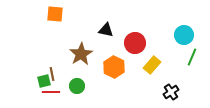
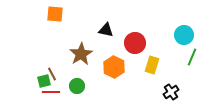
yellow rectangle: rotated 24 degrees counterclockwise
brown line: rotated 16 degrees counterclockwise
